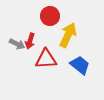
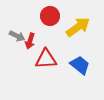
yellow arrow: moved 10 px right, 8 px up; rotated 30 degrees clockwise
gray arrow: moved 8 px up
